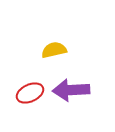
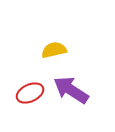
purple arrow: rotated 36 degrees clockwise
